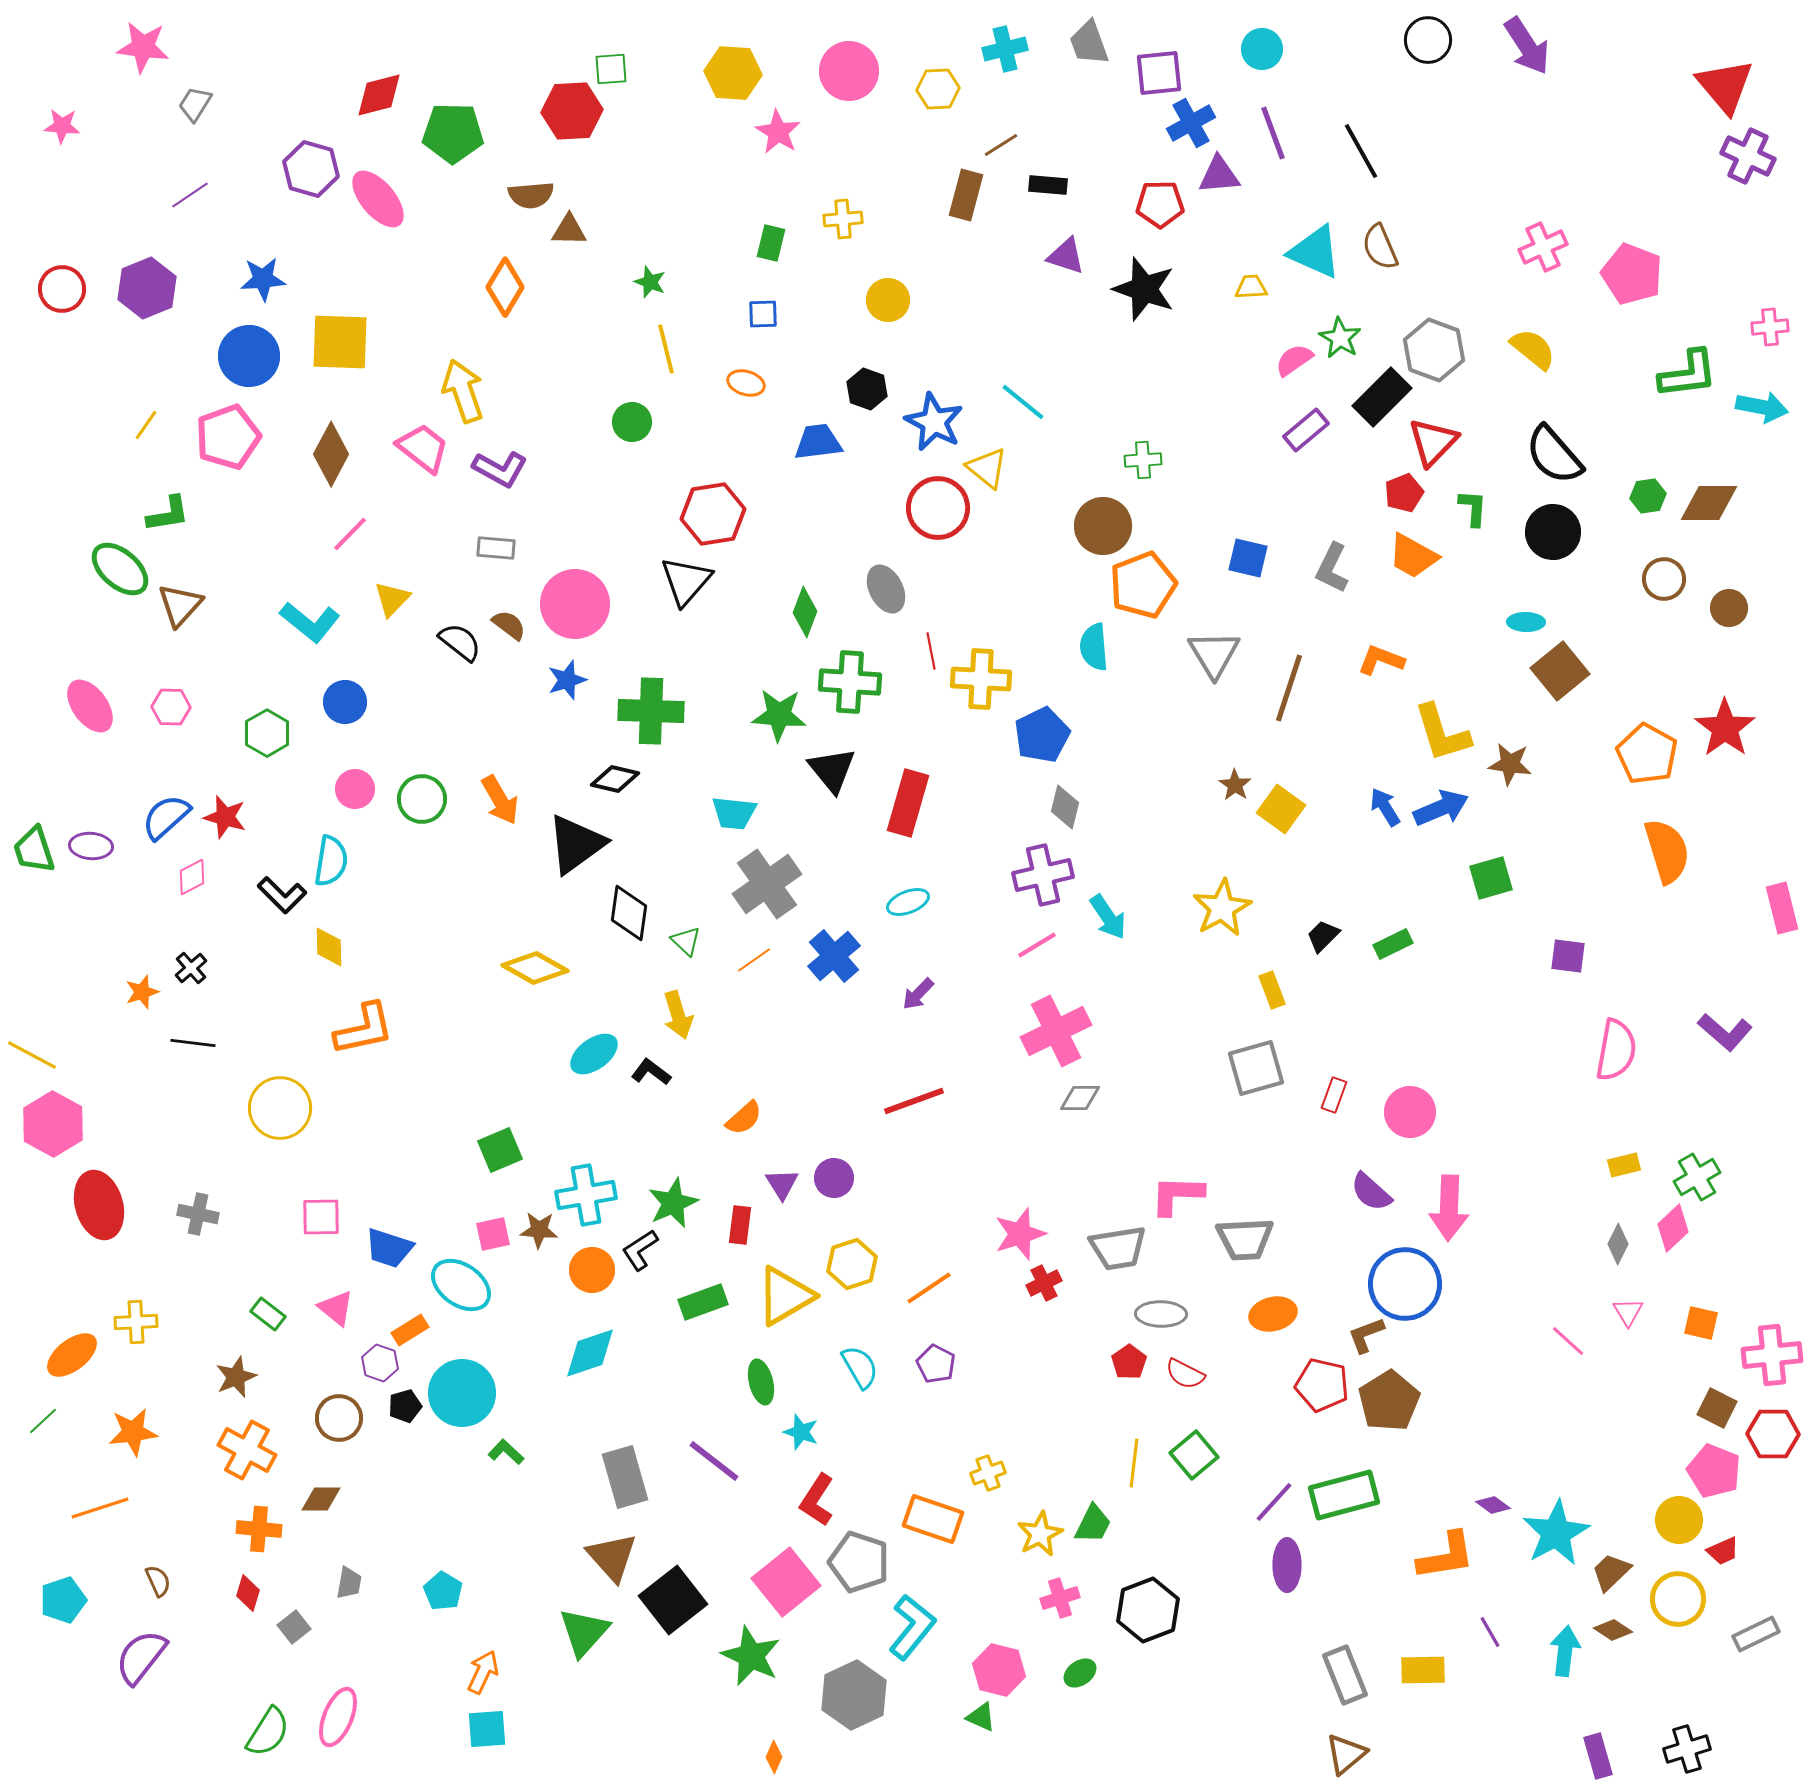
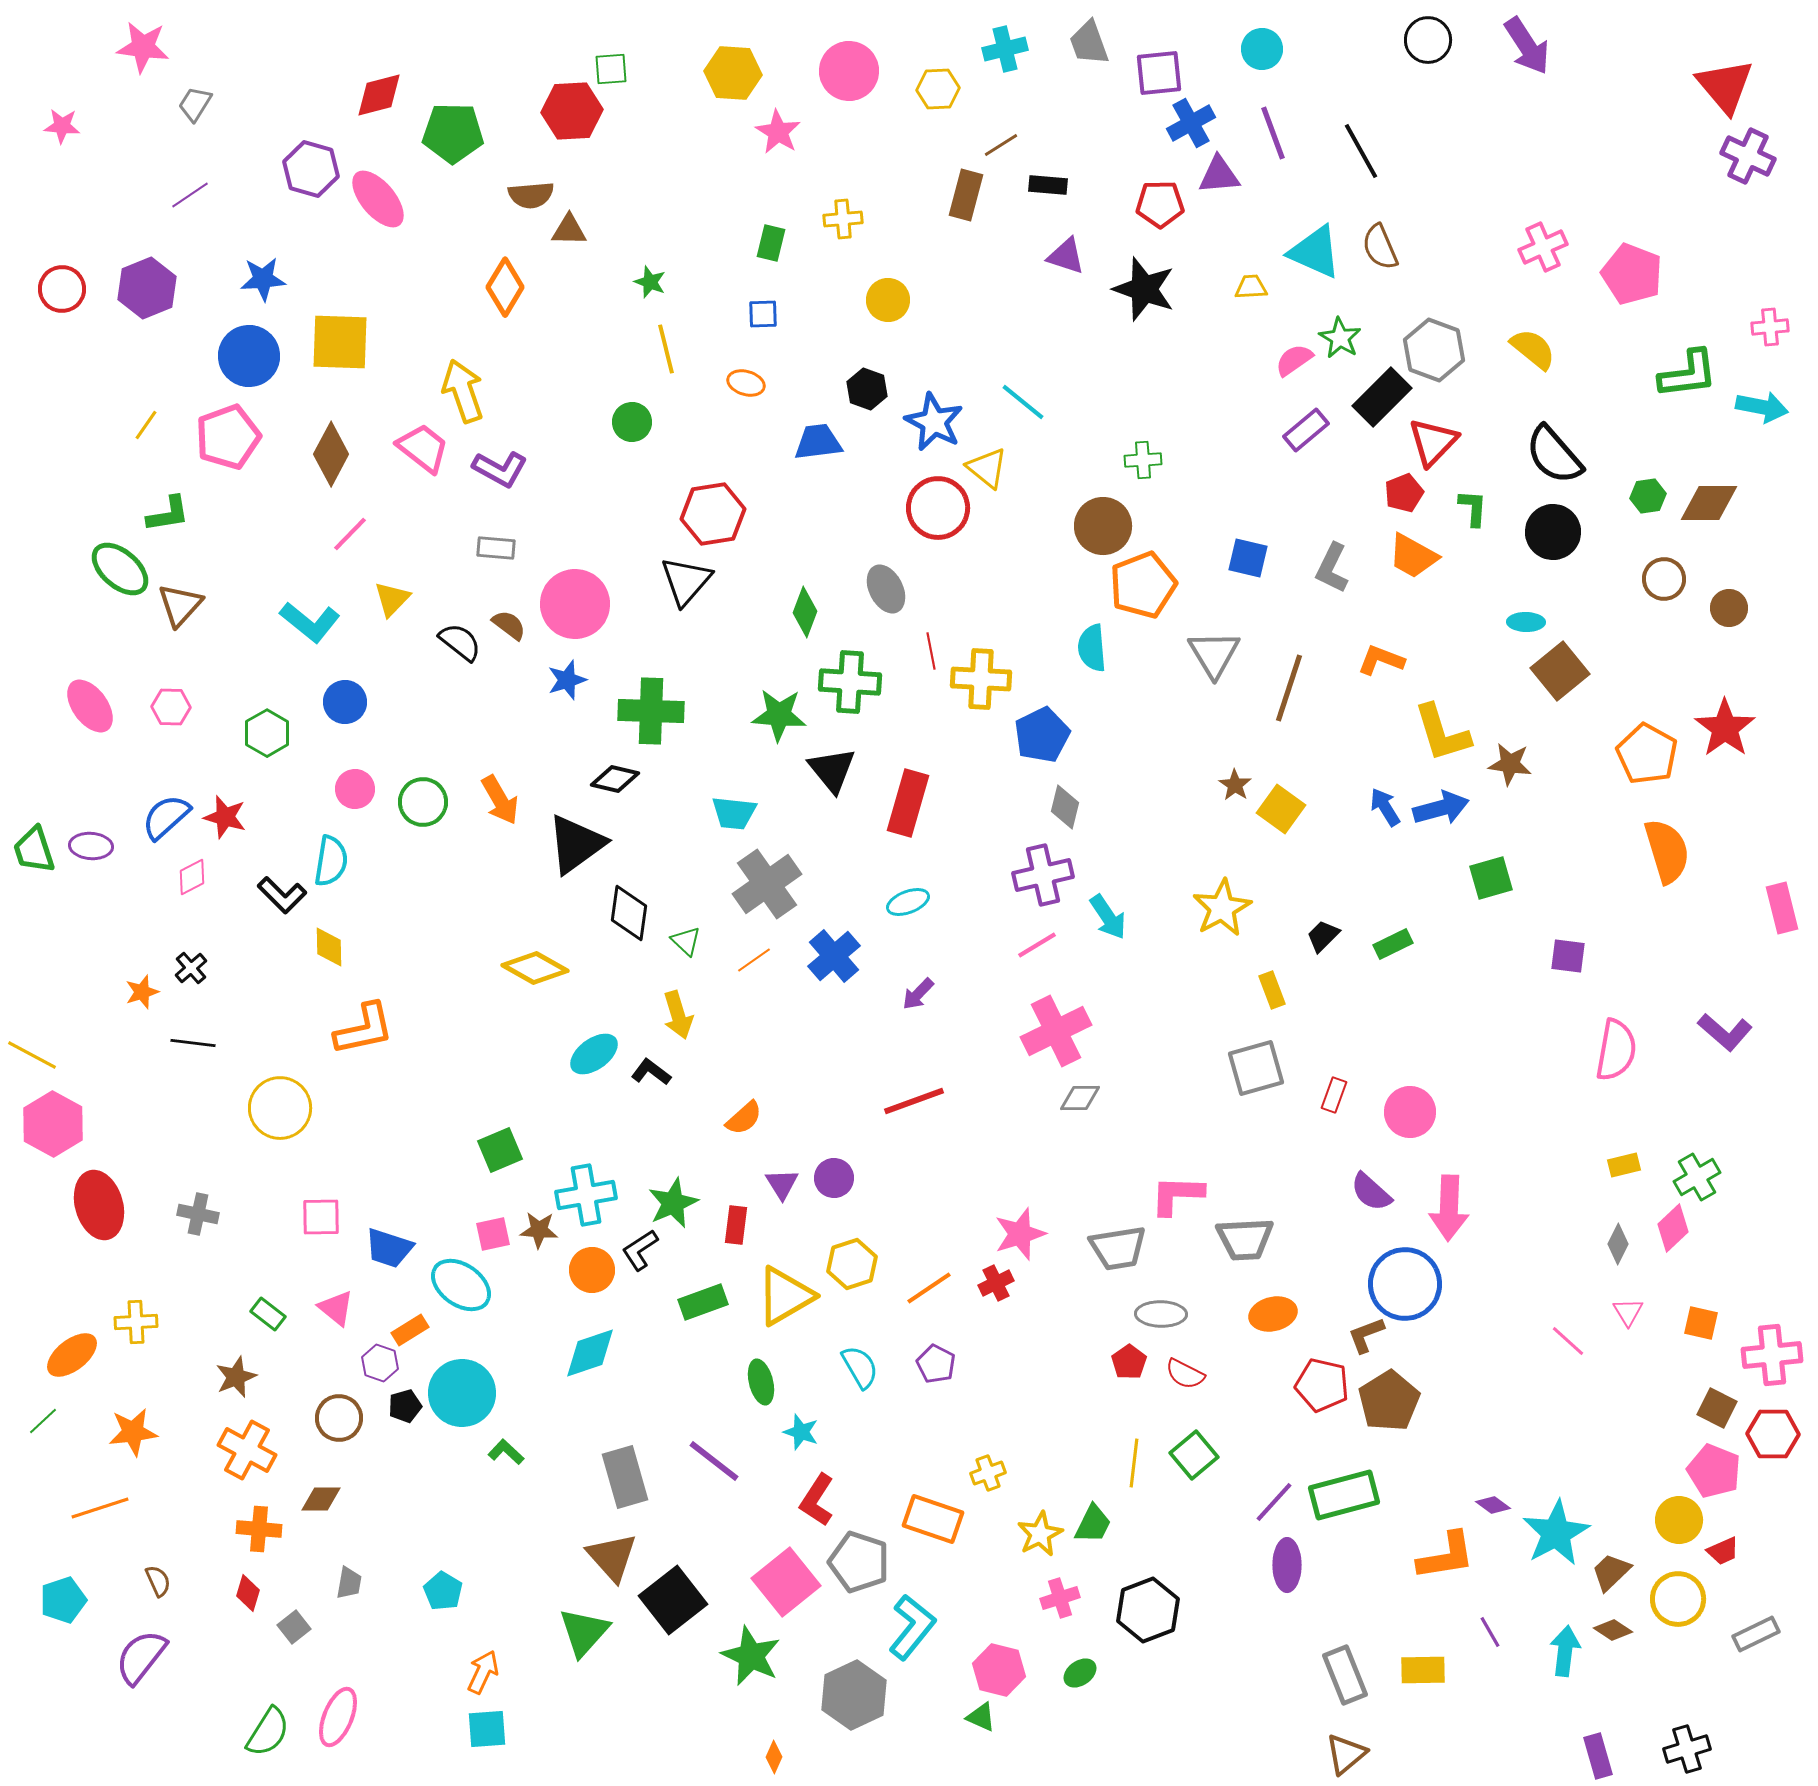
cyan semicircle at (1094, 647): moved 2 px left, 1 px down
green circle at (422, 799): moved 1 px right, 3 px down
blue arrow at (1441, 808): rotated 8 degrees clockwise
red rectangle at (740, 1225): moved 4 px left
red cross at (1044, 1283): moved 48 px left
